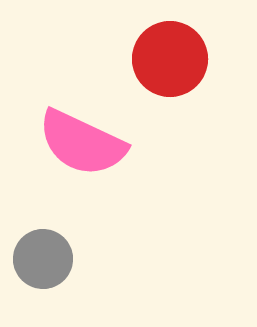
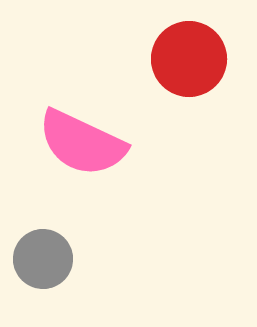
red circle: moved 19 px right
